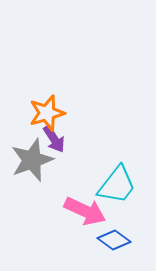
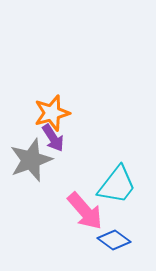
orange star: moved 5 px right
purple arrow: moved 1 px left, 1 px up
gray star: moved 1 px left
pink arrow: rotated 24 degrees clockwise
